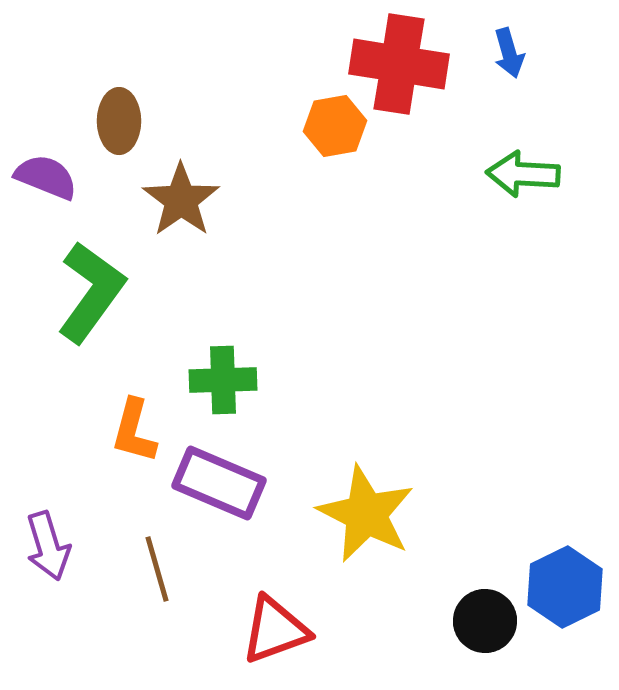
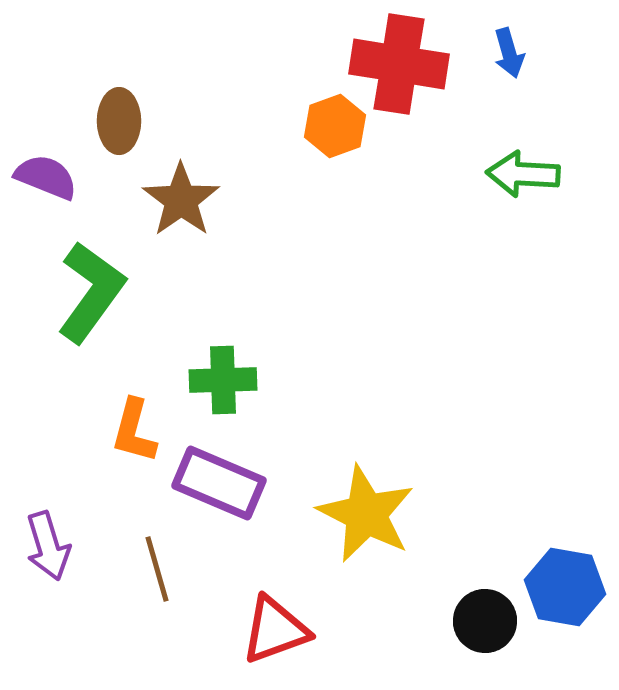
orange hexagon: rotated 10 degrees counterclockwise
blue hexagon: rotated 24 degrees counterclockwise
